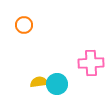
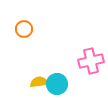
orange circle: moved 4 px down
pink cross: moved 2 px up; rotated 10 degrees counterclockwise
